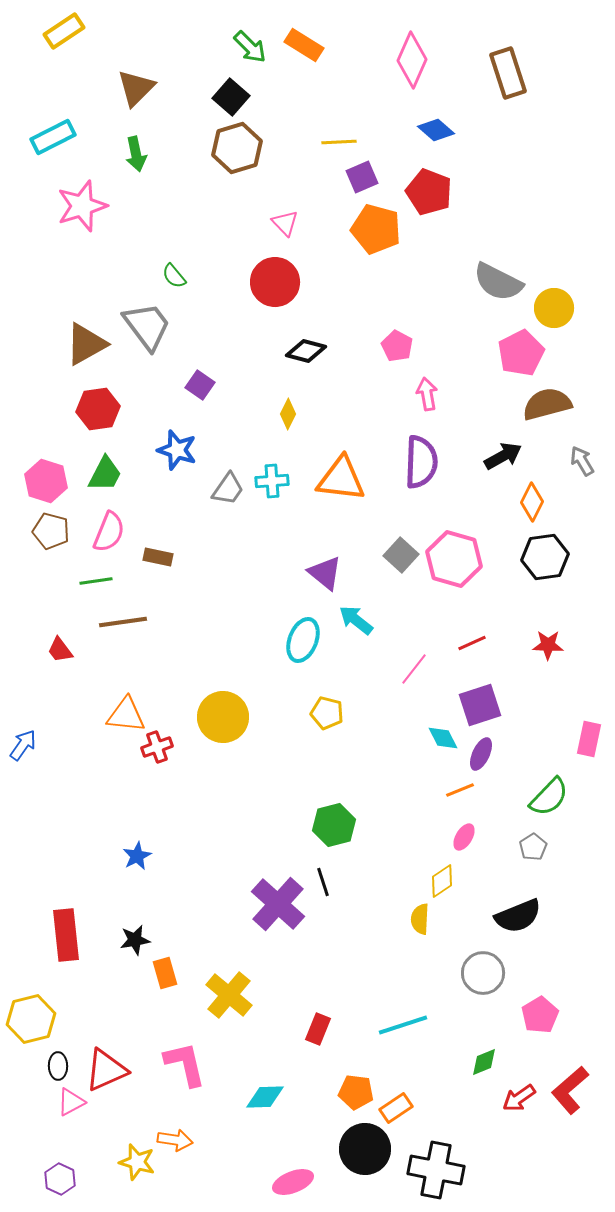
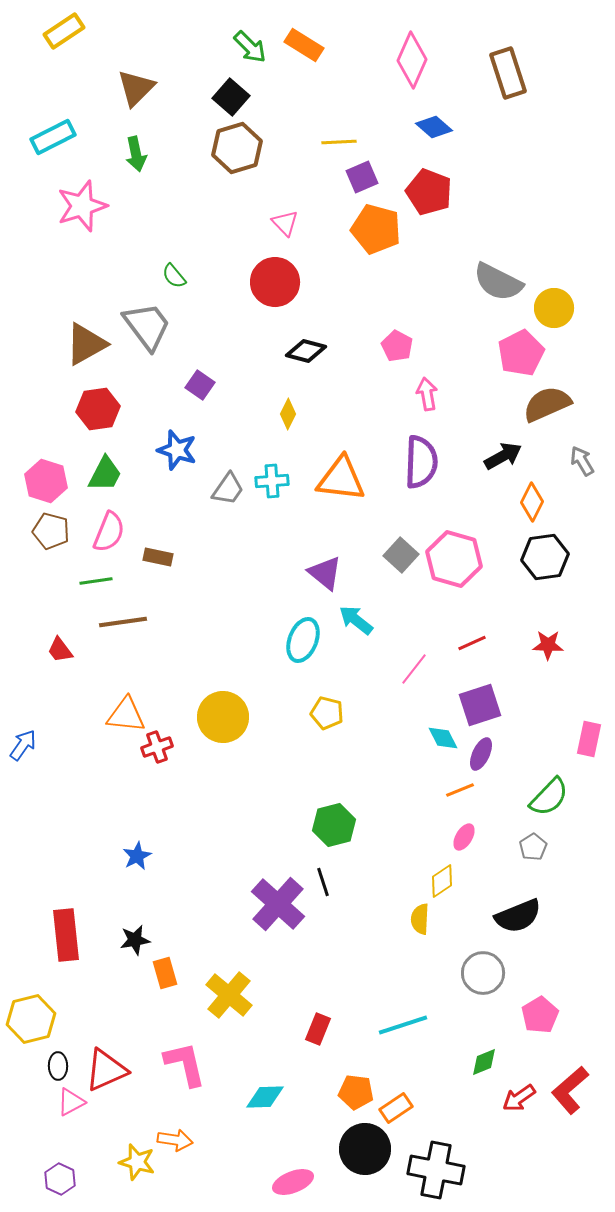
blue diamond at (436, 130): moved 2 px left, 3 px up
brown semicircle at (547, 404): rotated 9 degrees counterclockwise
